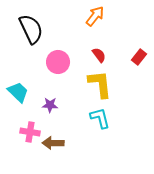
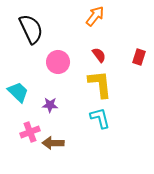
red rectangle: rotated 21 degrees counterclockwise
pink cross: rotated 30 degrees counterclockwise
